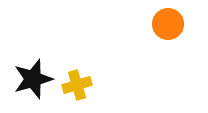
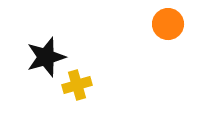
black star: moved 13 px right, 22 px up
